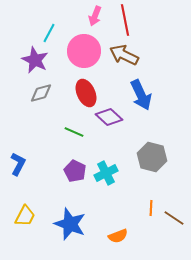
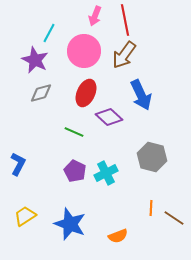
brown arrow: rotated 80 degrees counterclockwise
red ellipse: rotated 48 degrees clockwise
yellow trapezoid: rotated 150 degrees counterclockwise
